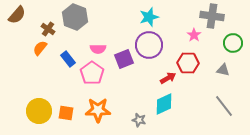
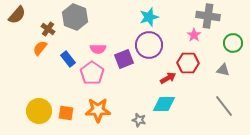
gray cross: moved 4 px left
cyan diamond: rotated 25 degrees clockwise
